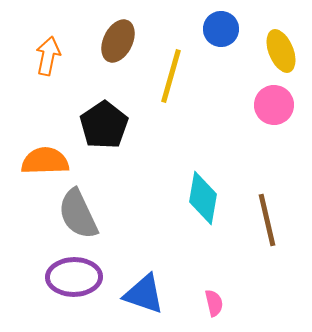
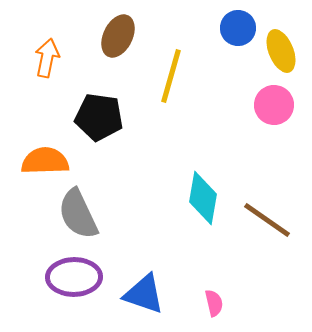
blue circle: moved 17 px right, 1 px up
brown ellipse: moved 5 px up
orange arrow: moved 1 px left, 2 px down
black pentagon: moved 5 px left, 8 px up; rotated 30 degrees counterclockwise
brown line: rotated 42 degrees counterclockwise
